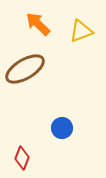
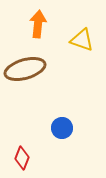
orange arrow: rotated 52 degrees clockwise
yellow triangle: moved 1 px right, 9 px down; rotated 40 degrees clockwise
brown ellipse: rotated 15 degrees clockwise
